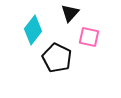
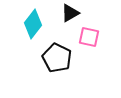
black triangle: rotated 18 degrees clockwise
cyan diamond: moved 6 px up
